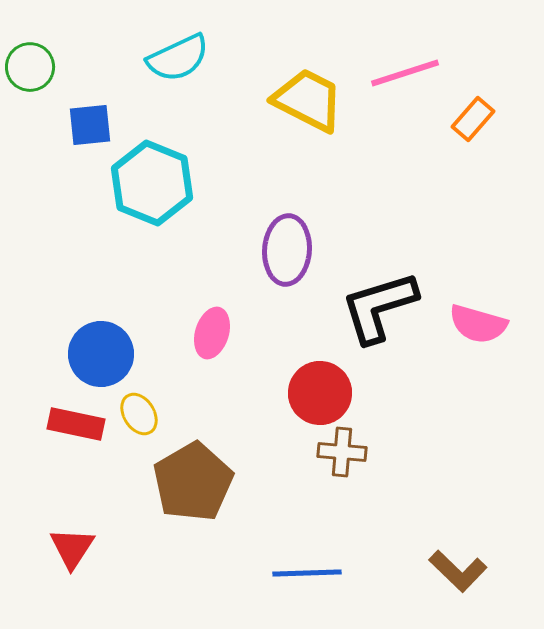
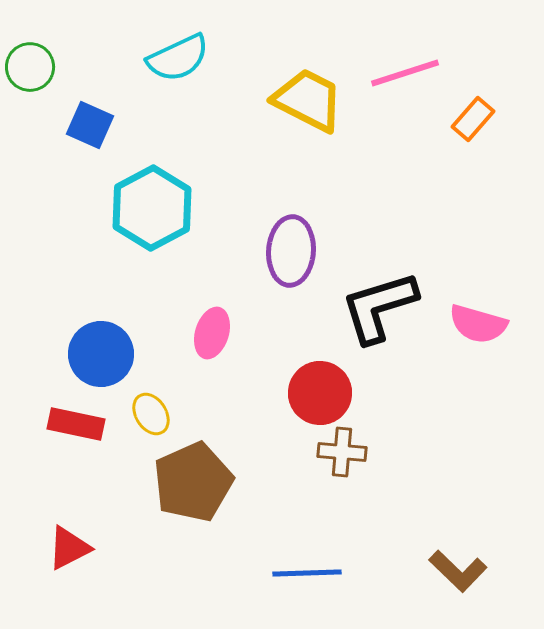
blue square: rotated 30 degrees clockwise
cyan hexagon: moved 25 px down; rotated 10 degrees clockwise
purple ellipse: moved 4 px right, 1 px down
yellow ellipse: moved 12 px right
brown pentagon: rotated 6 degrees clockwise
red triangle: moved 3 px left; rotated 30 degrees clockwise
